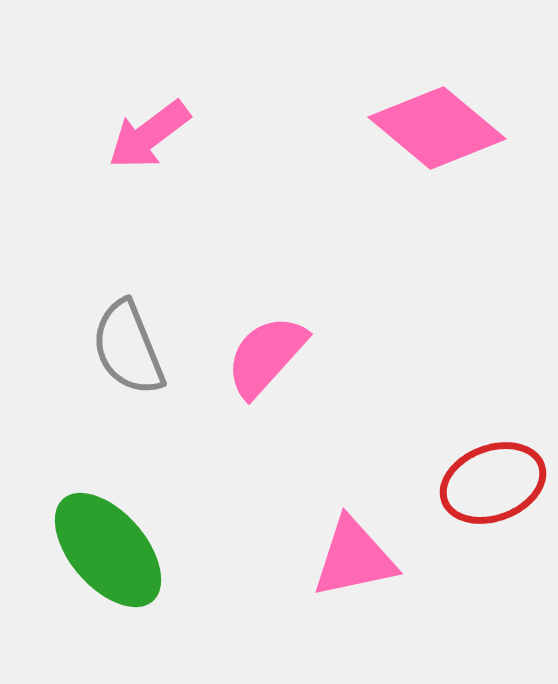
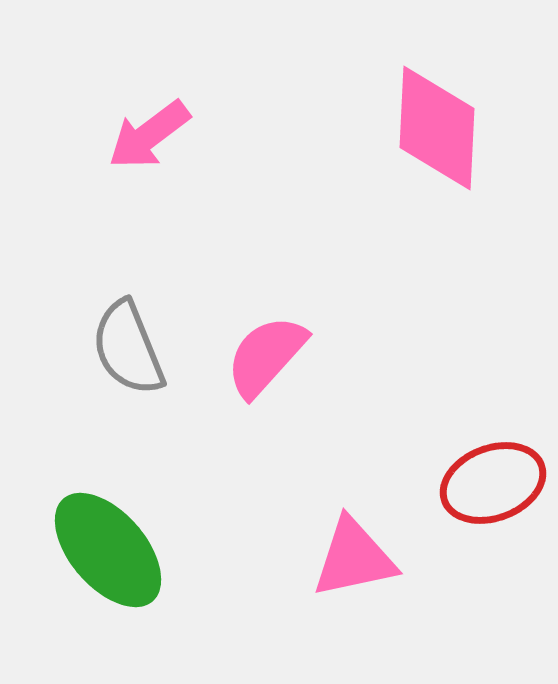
pink diamond: rotated 53 degrees clockwise
